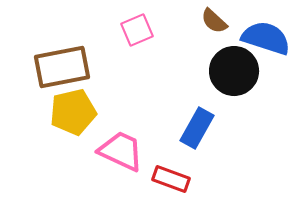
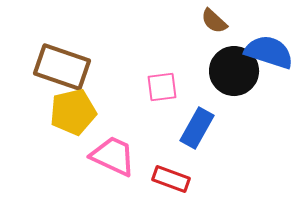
pink square: moved 25 px right, 57 px down; rotated 16 degrees clockwise
blue semicircle: moved 3 px right, 14 px down
brown rectangle: rotated 30 degrees clockwise
pink trapezoid: moved 8 px left, 5 px down
